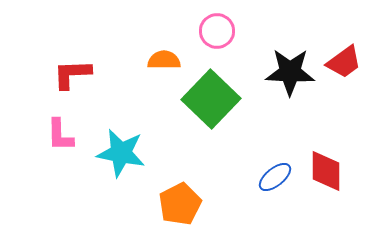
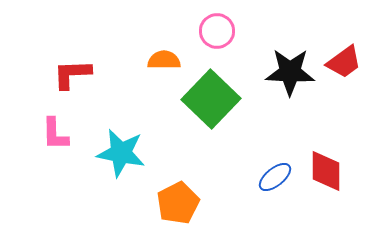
pink L-shape: moved 5 px left, 1 px up
orange pentagon: moved 2 px left, 1 px up
